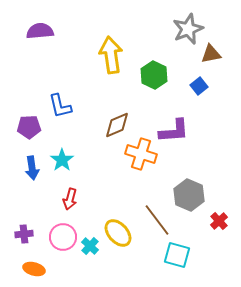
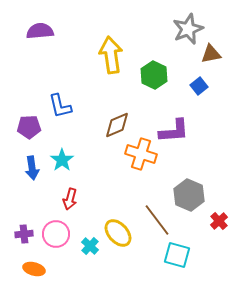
pink circle: moved 7 px left, 3 px up
